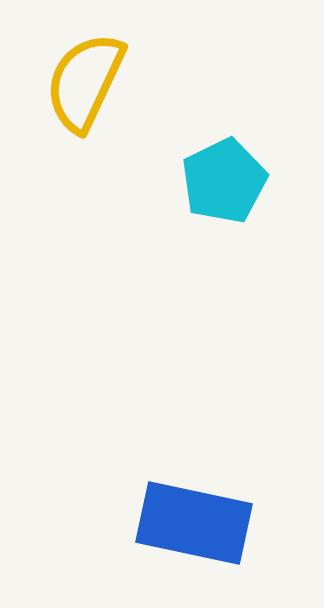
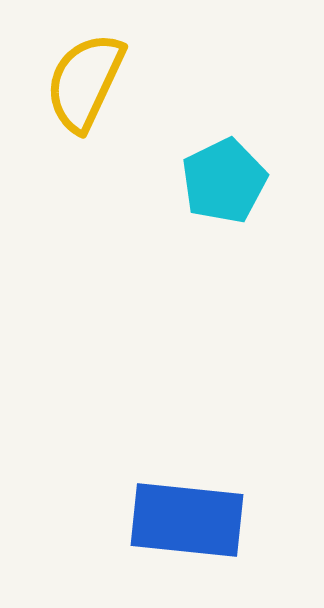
blue rectangle: moved 7 px left, 3 px up; rotated 6 degrees counterclockwise
